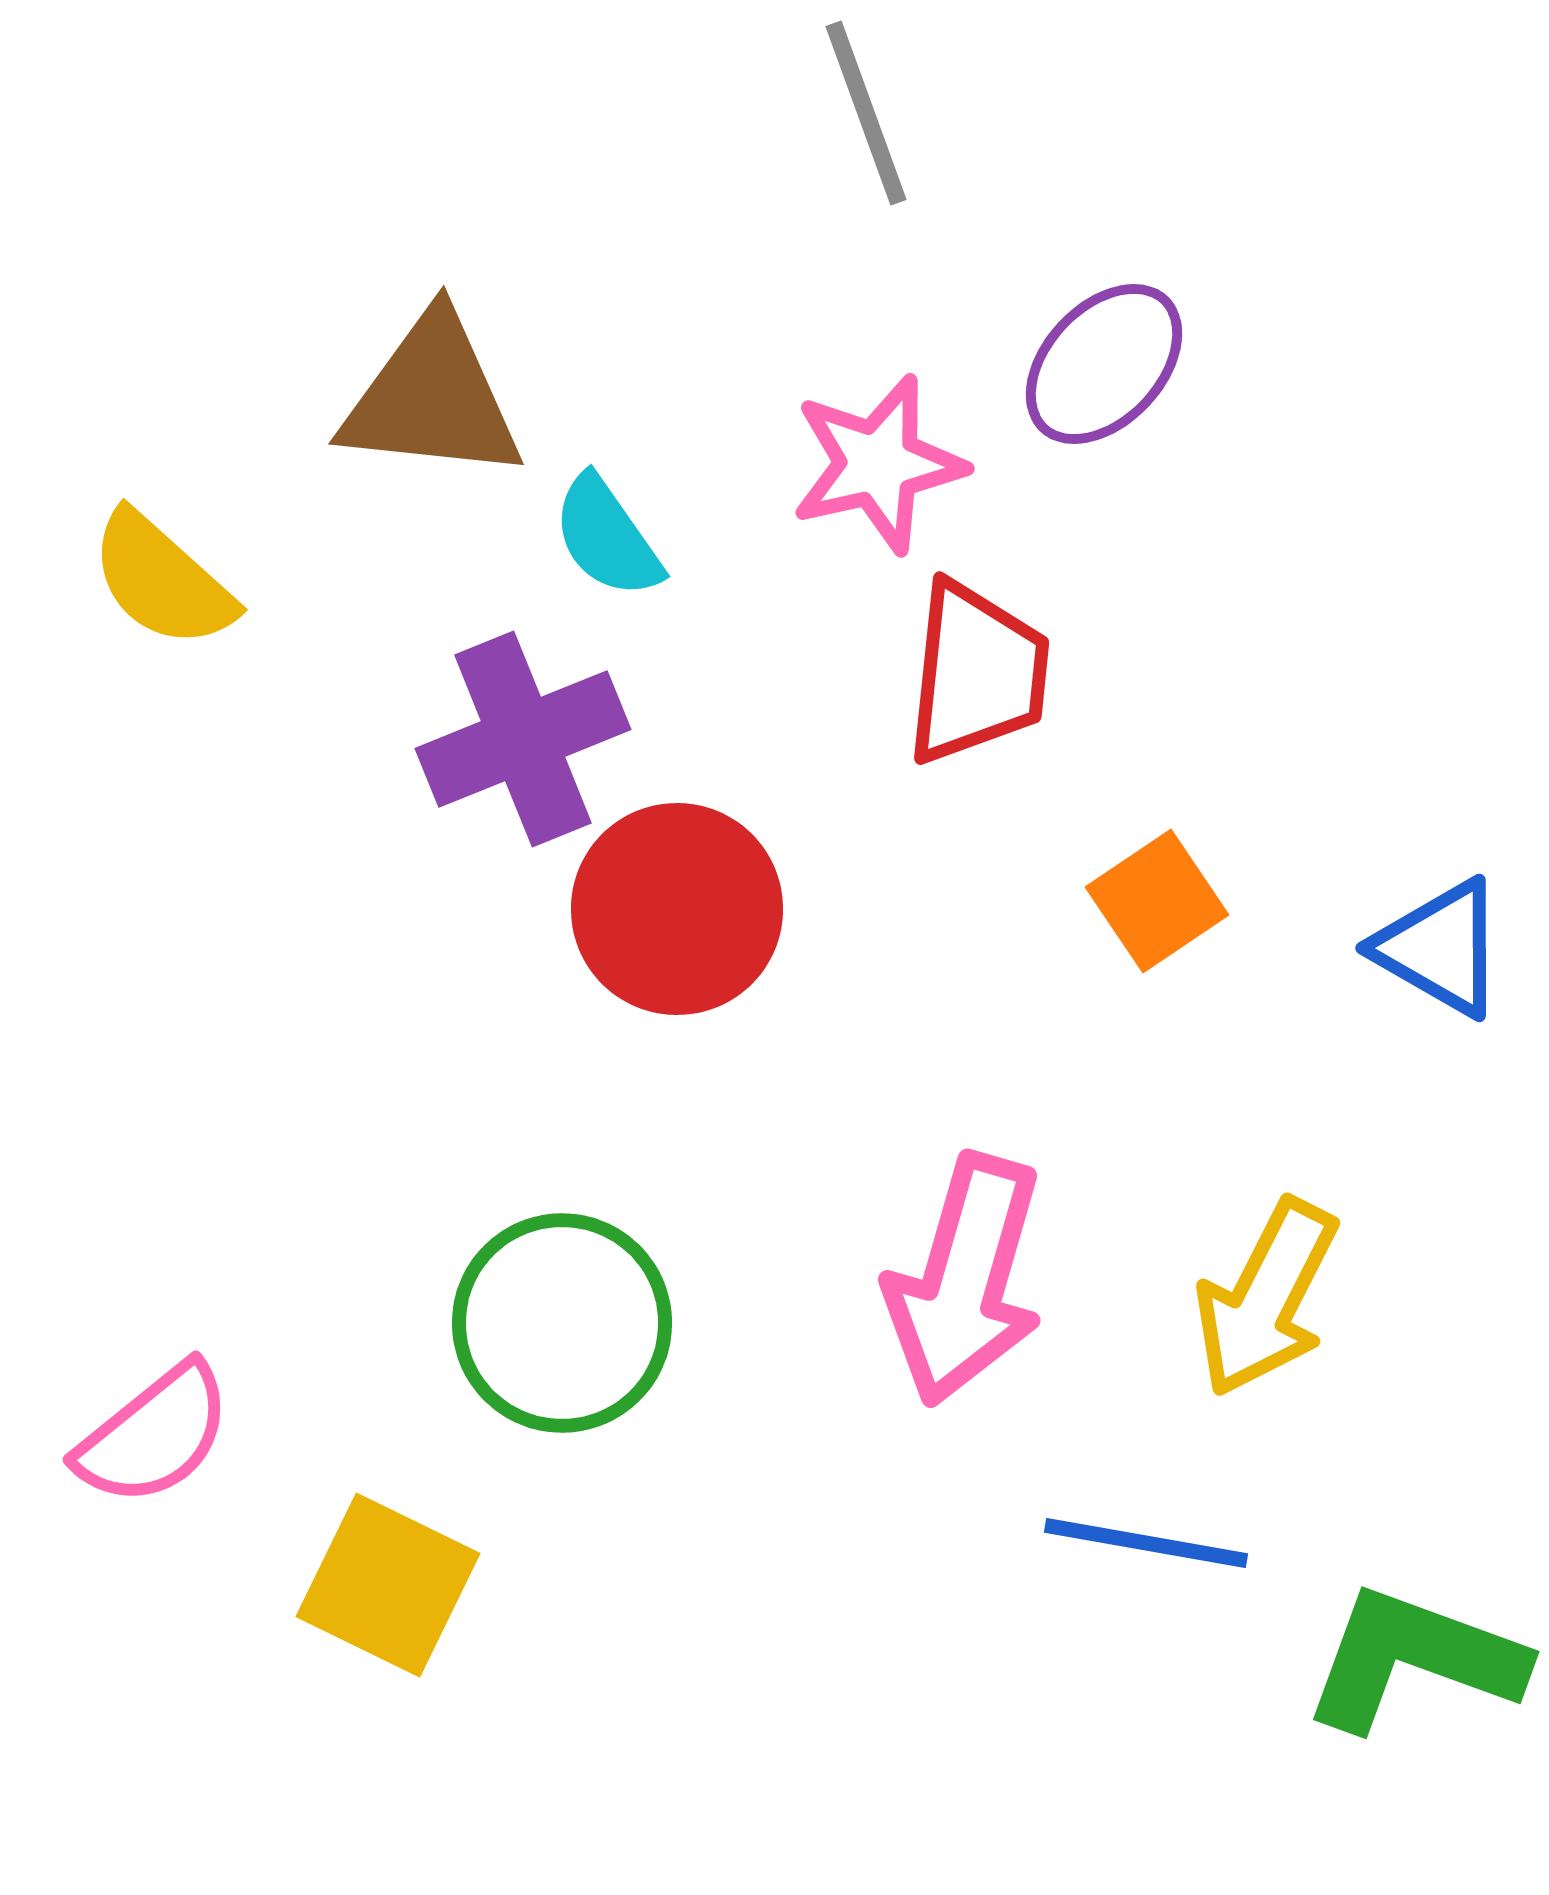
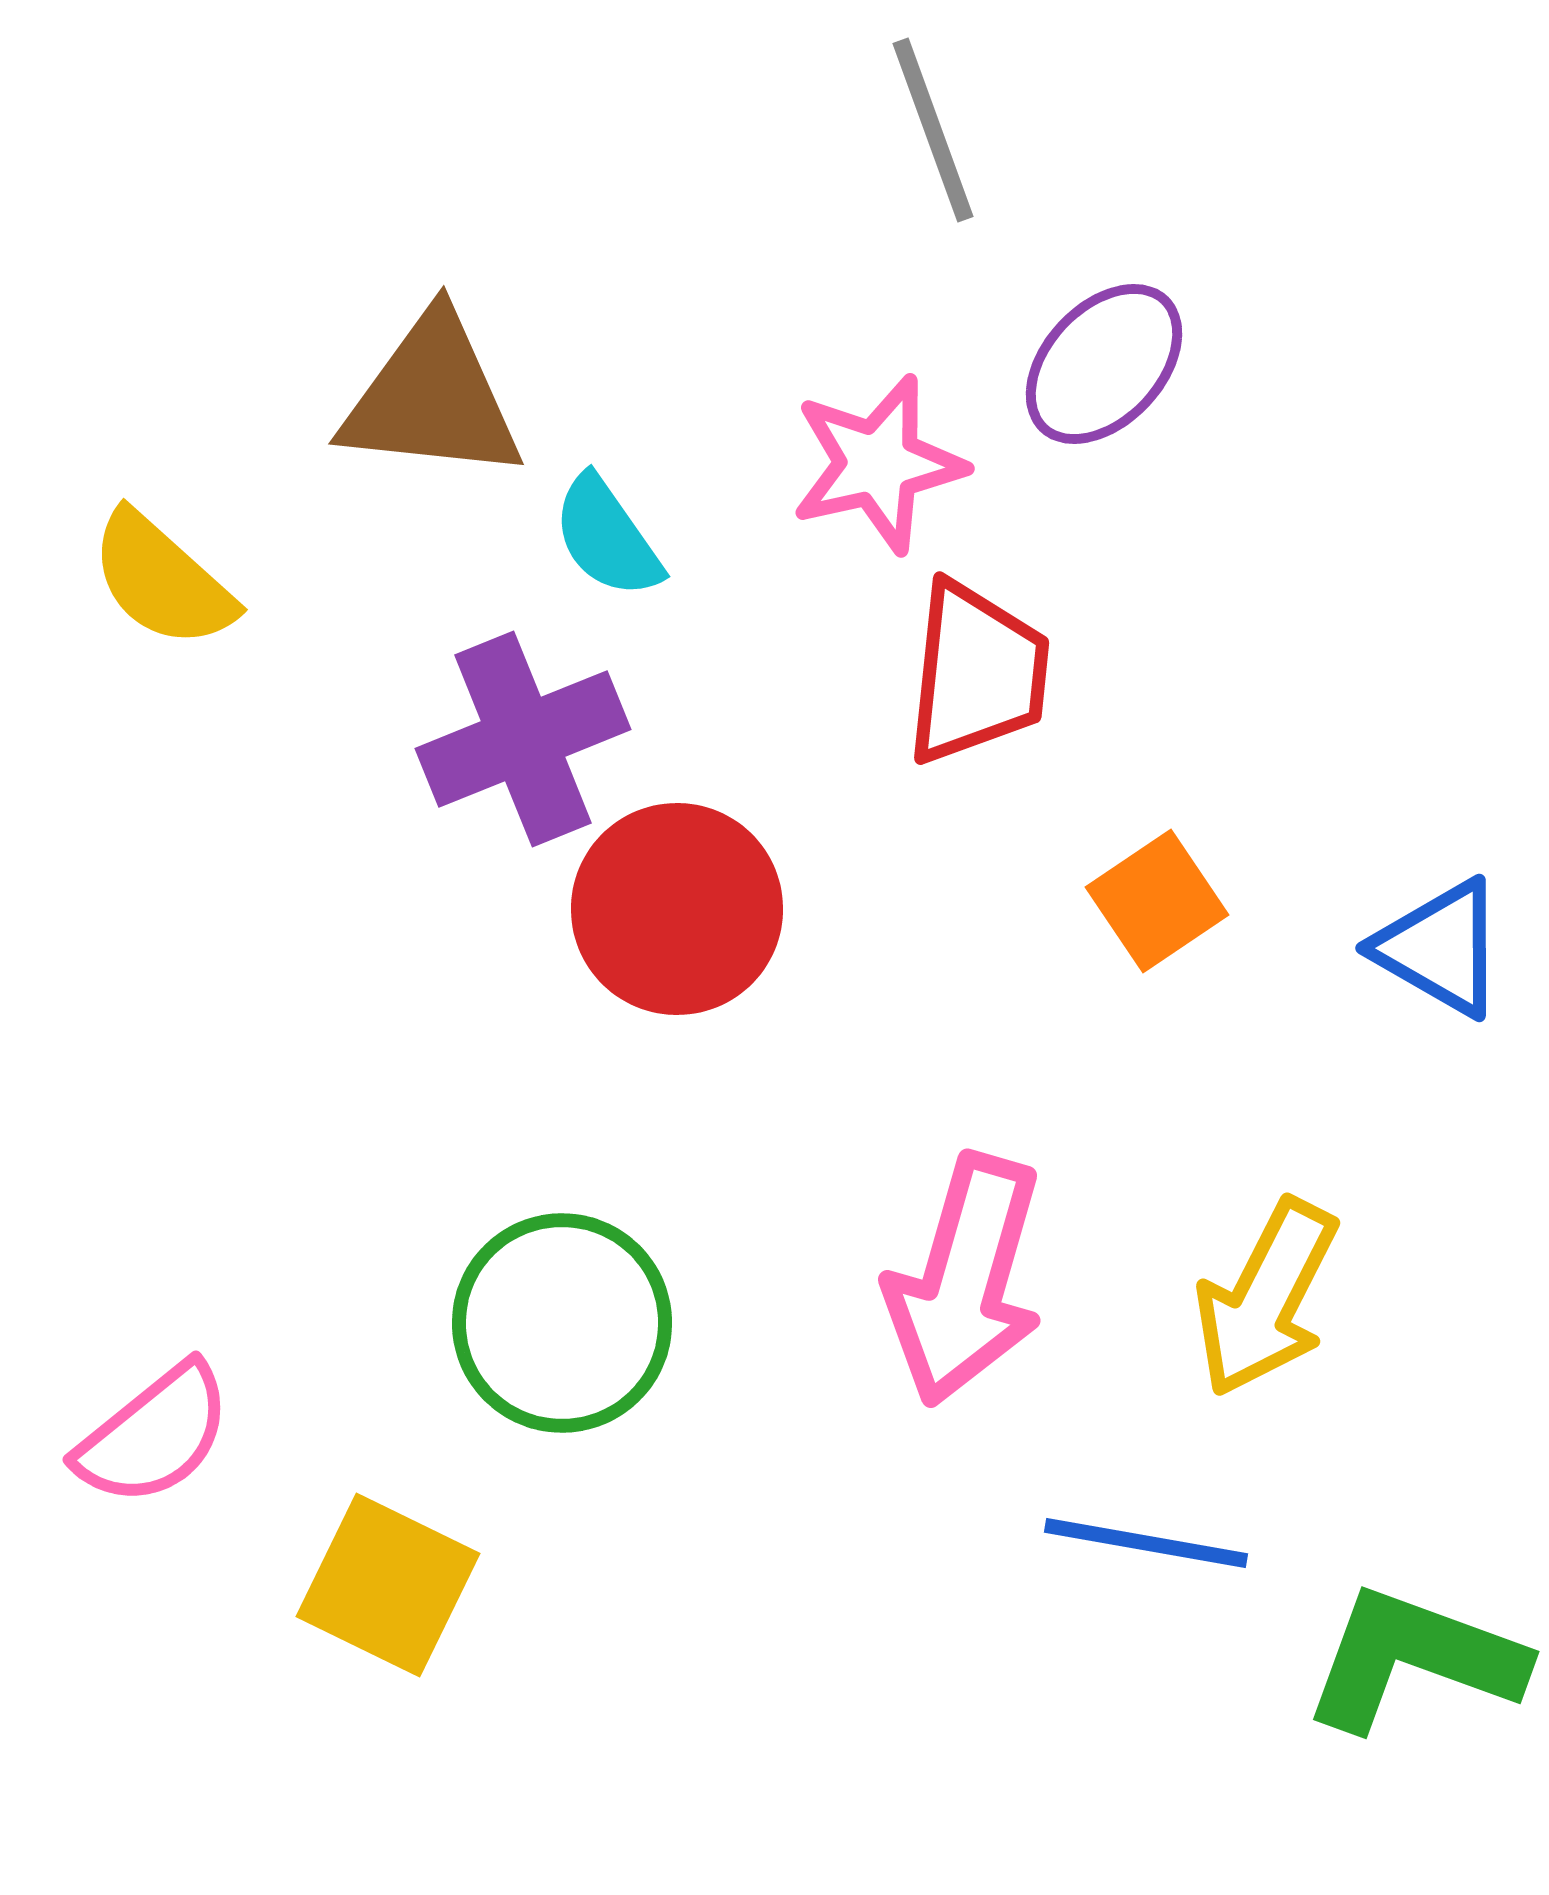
gray line: moved 67 px right, 17 px down
